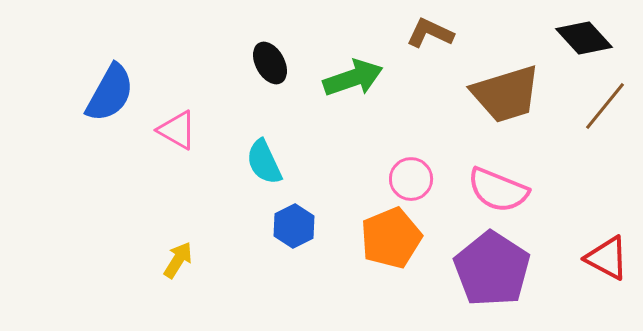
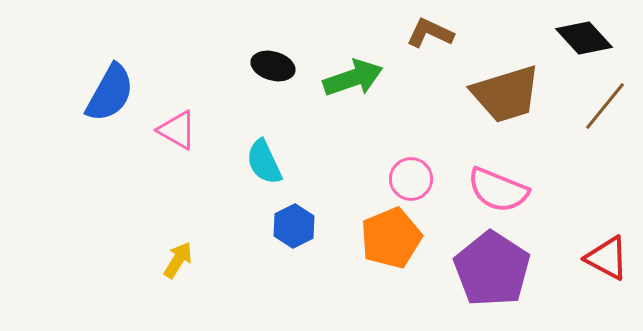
black ellipse: moved 3 px right, 3 px down; rotated 45 degrees counterclockwise
